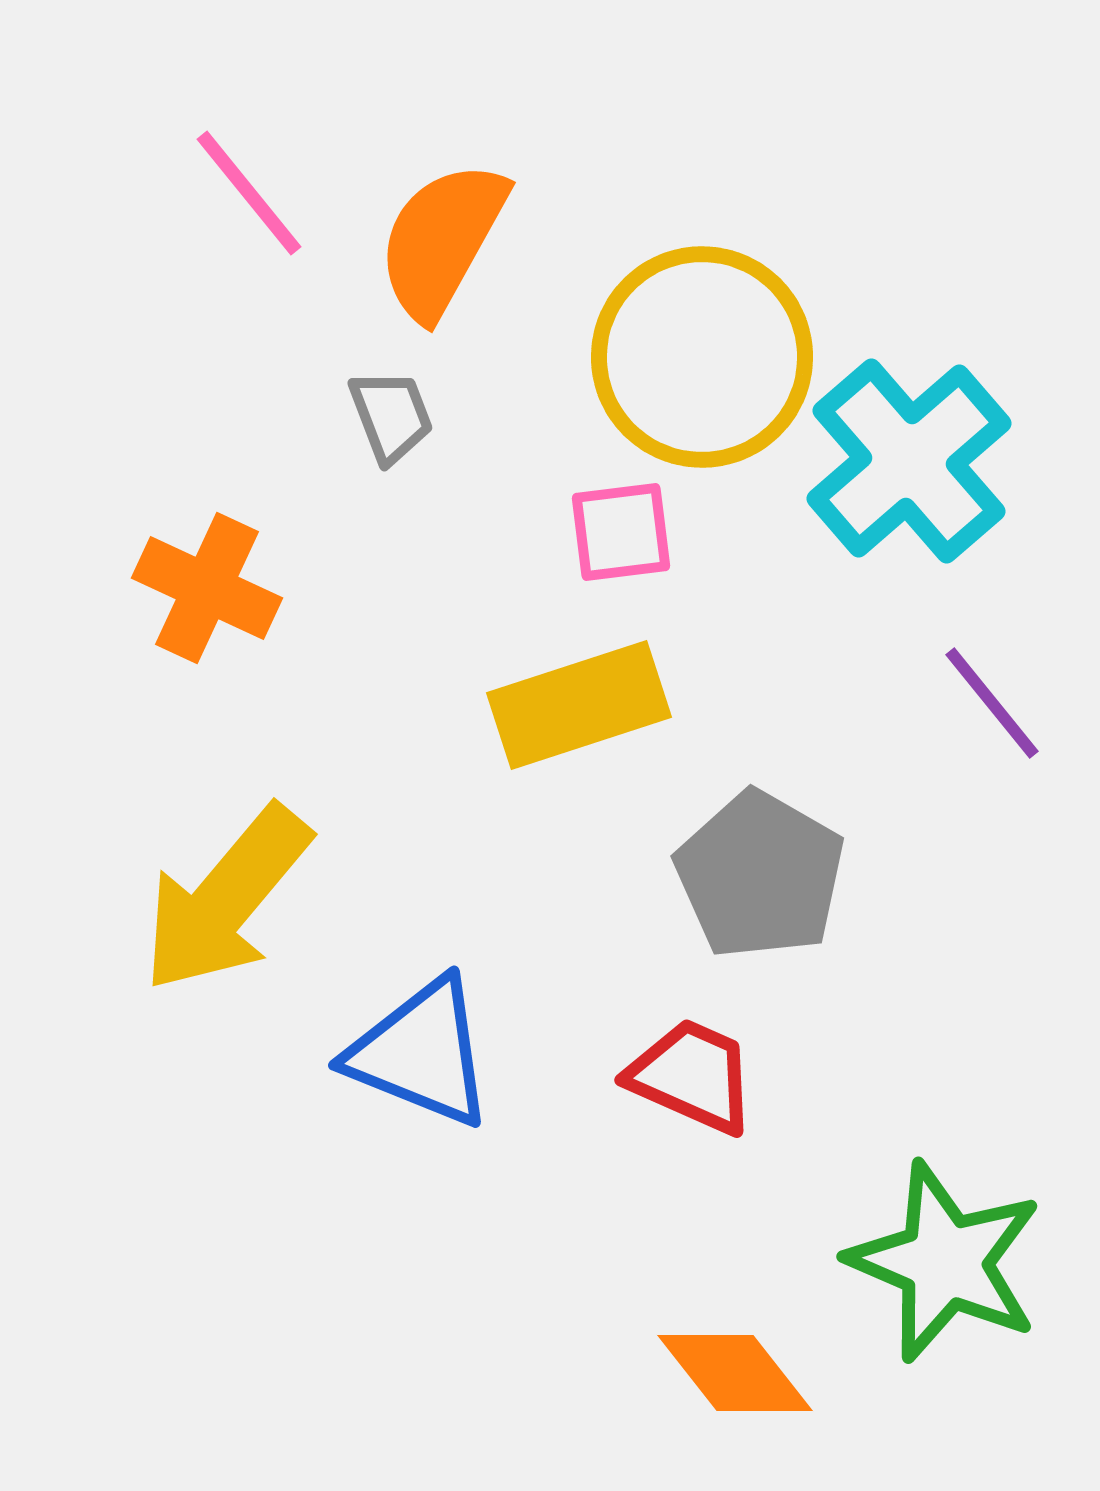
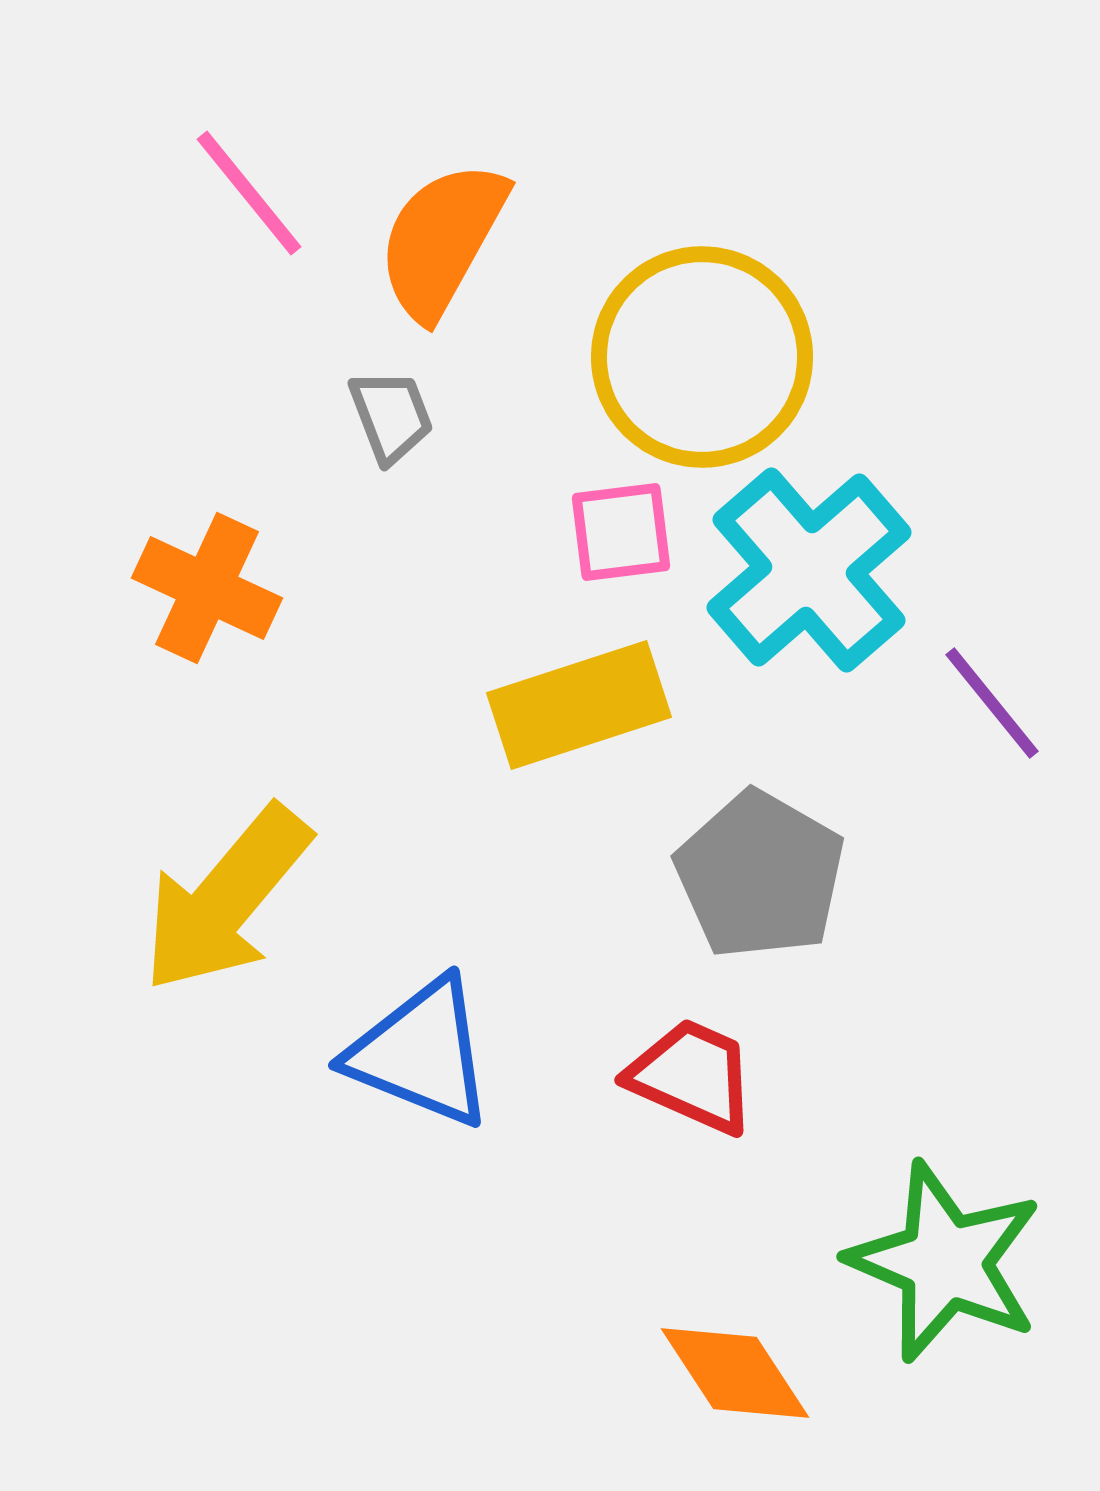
cyan cross: moved 100 px left, 109 px down
orange diamond: rotated 5 degrees clockwise
